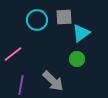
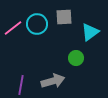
cyan circle: moved 4 px down
cyan triangle: moved 9 px right, 1 px up
pink line: moved 26 px up
green circle: moved 1 px left, 1 px up
gray arrow: rotated 60 degrees counterclockwise
